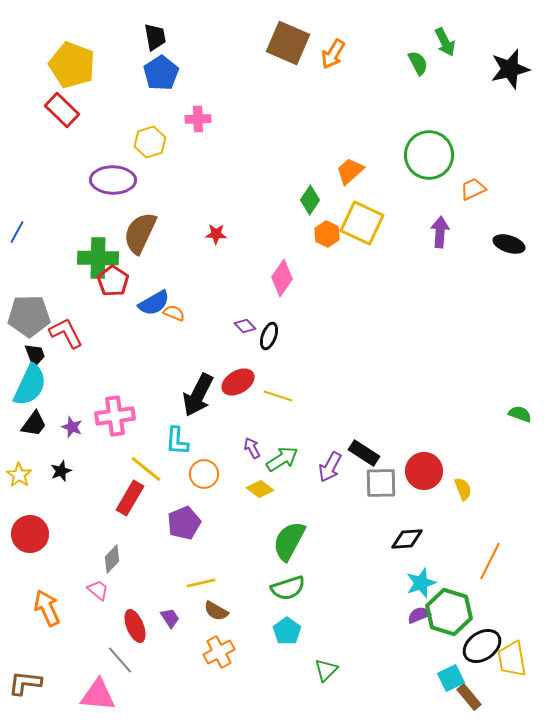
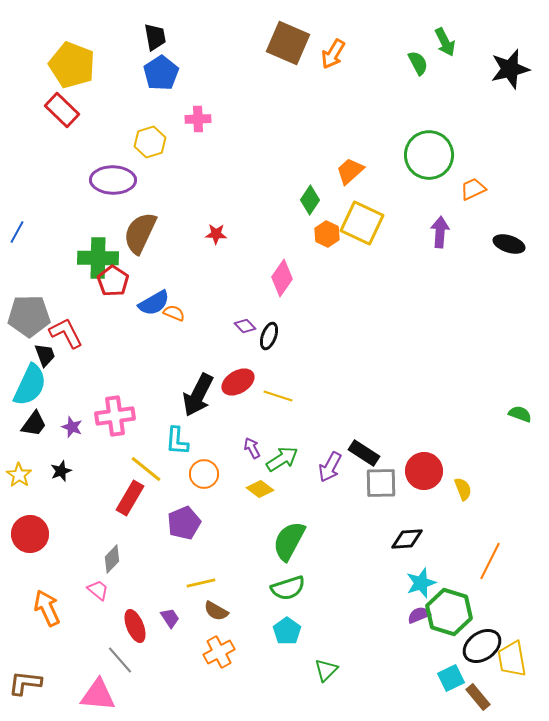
black trapezoid at (35, 355): moved 10 px right
brown rectangle at (469, 697): moved 9 px right
